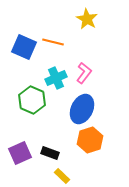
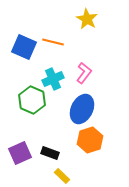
cyan cross: moved 3 px left, 1 px down
